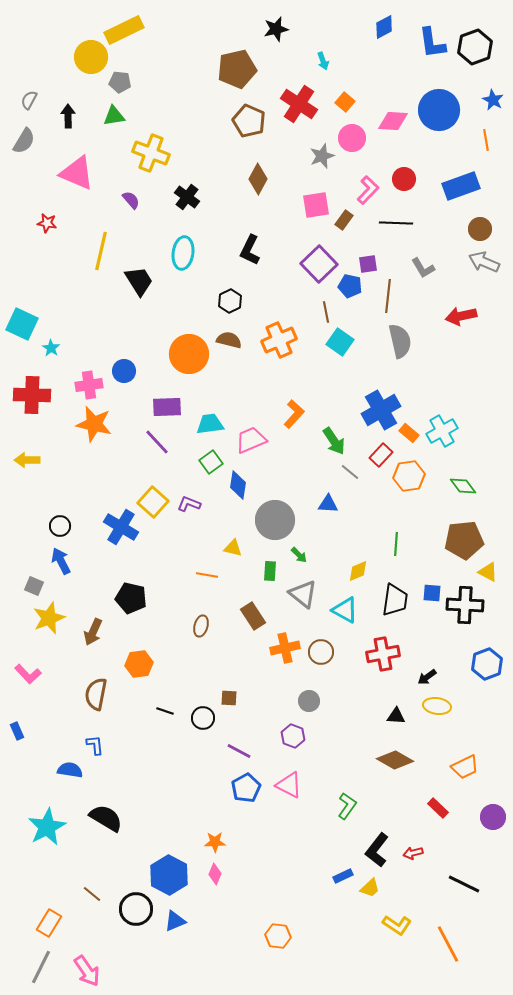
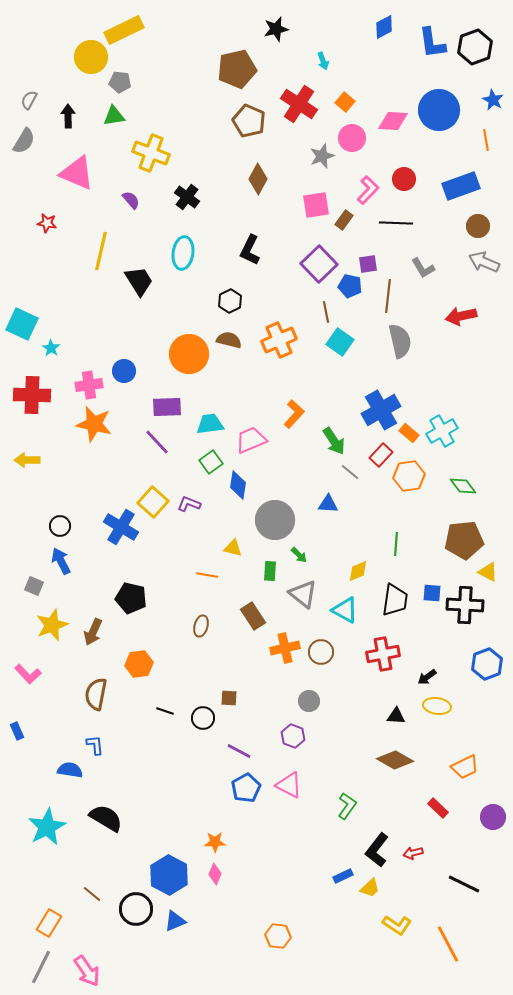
brown circle at (480, 229): moved 2 px left, 3 px up
yellow star at (49, 618): moved 3 px right, 7 px down
